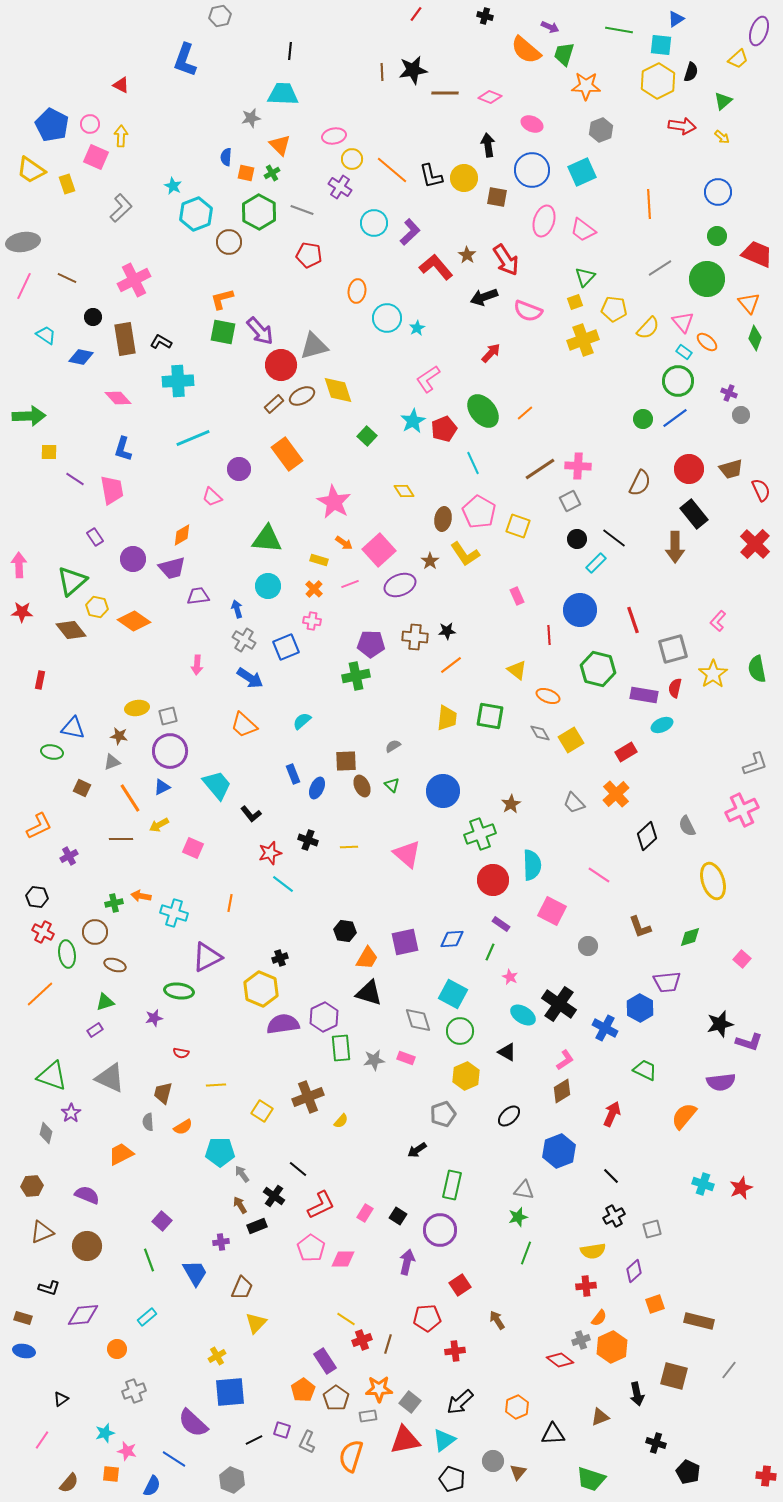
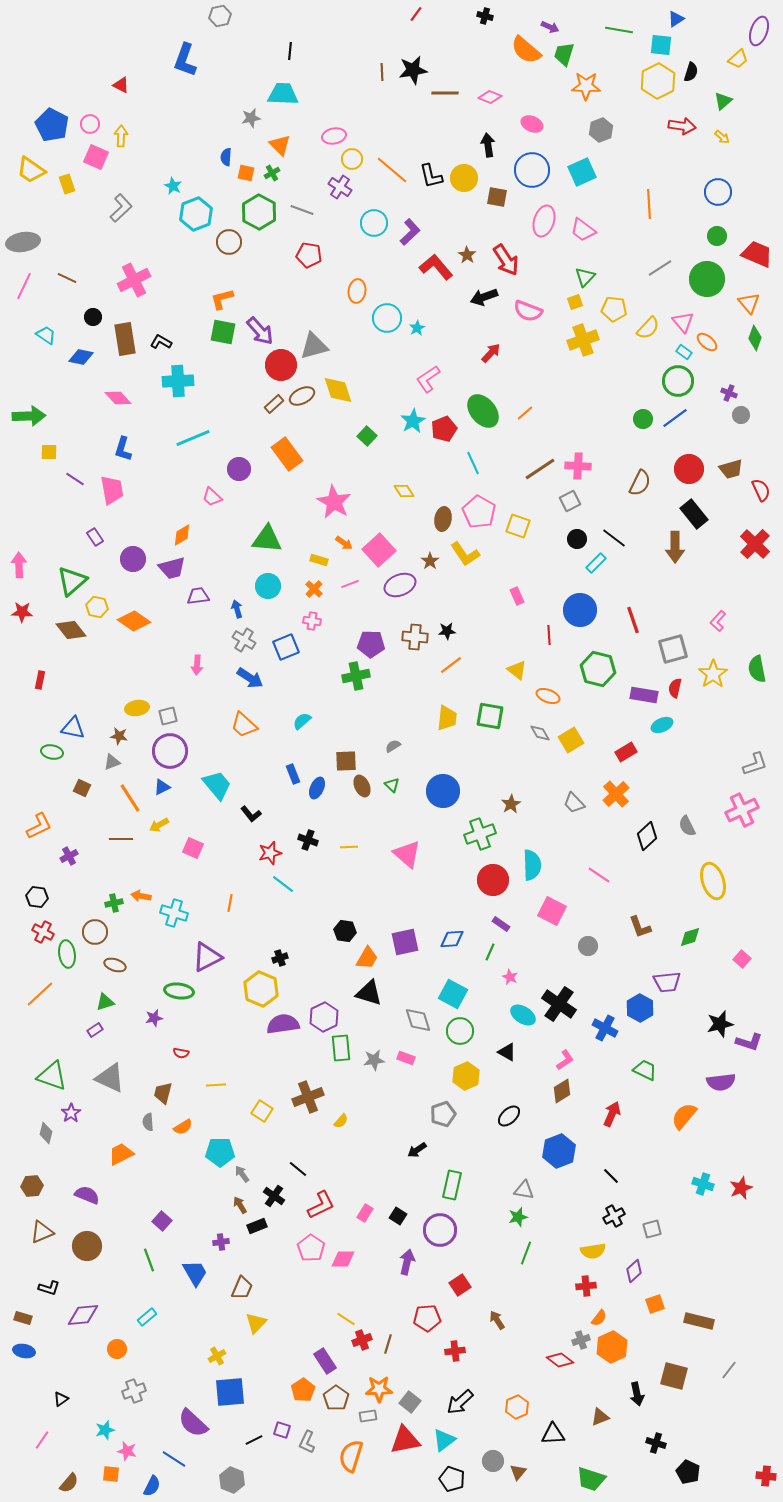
cyan star at (105, 1433): moved 3 px up
